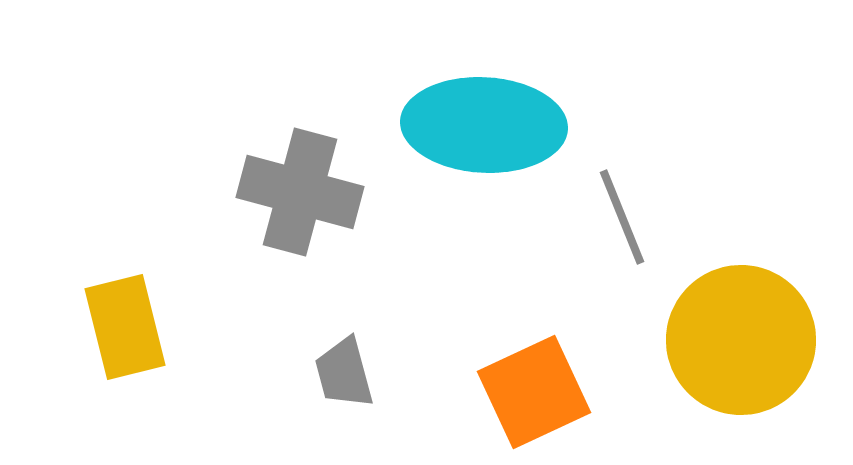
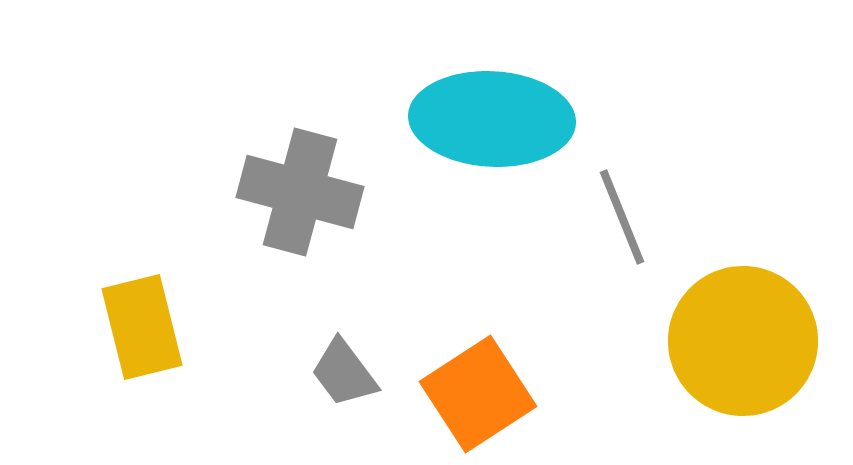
cyan ellipse: moved 8 px right, 6 px up
yellow rectangle: moved 17 px right
yellow circle: moved 2 px right, 1 px down
gray trapezoid: rotated 22 degrees counterclockwise
orange square: moved 56 px left, 2 px down; rotated 8 degrees counterclockwise
